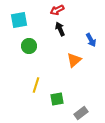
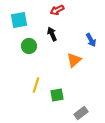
black arrow: moved 8 px left, 5 px down
green square: moved 4 px up
